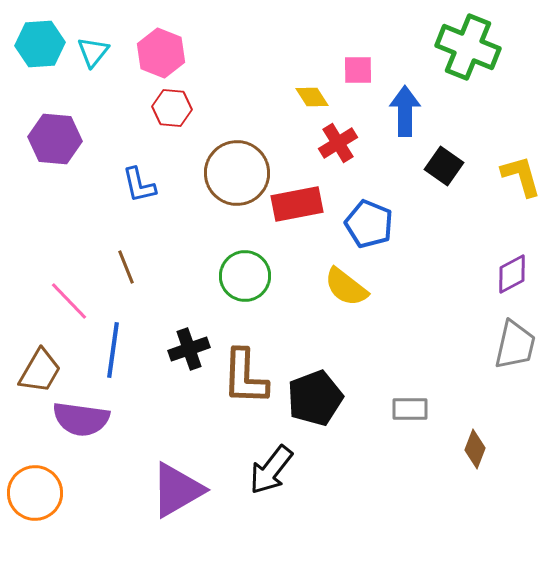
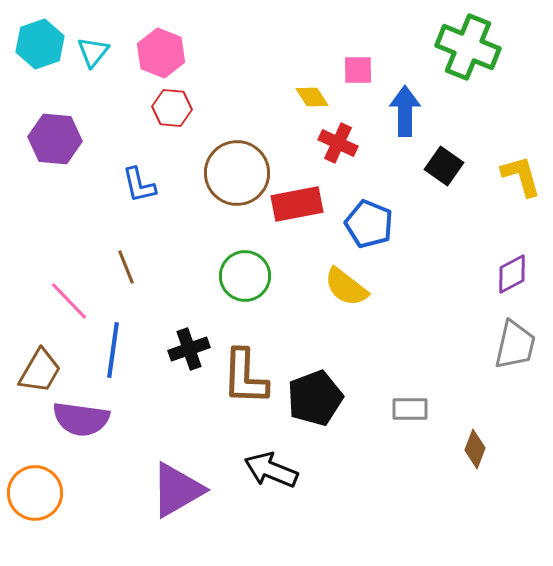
cyan hexagon: rotated 15 degrees counterclockwise
red cross: rotated 33 degrees counterclockwise
black arrow: rotated 74 degrees clockwise
